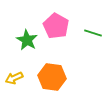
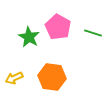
pink pentagon: moved 2 px right, 1 px down
green star: moved 2 px right, 3 px up
